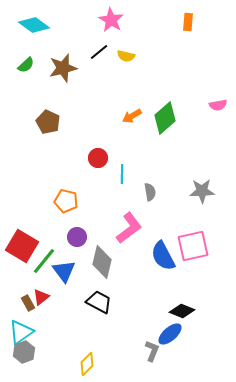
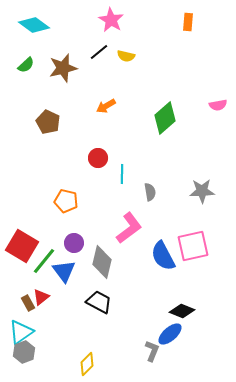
orange arrow: moved 26 px left, 10 px up
purple circle: moved 3 px left, 6 px down
